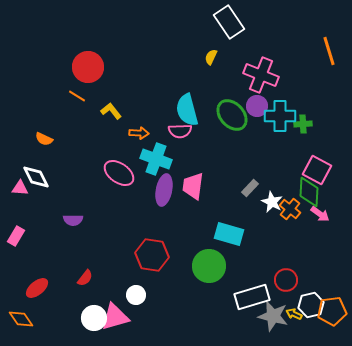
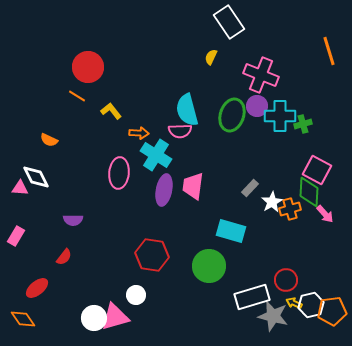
green ellipse at (232, 115): rotated 60 degrees clockwise
green cross at (303, 124): rotated 12 degrees counterclockwise
orange semicircle at (44, 139): moved 5 px right, 1 px down
cyan cross at (156, 159): moved 4 px up; rotated 12 degrees clockwise
pink ellipse at (119, 173): rotated 60 degrees clockwise
white star at (272, 202): rotated 15 degrees clockwise
orange cross at (290, 209): rotated 35 degrees clockwise
pink arrow at (320, 214): moved 5 px right; rotated 12 degrees clockwise
cyan rectangle at (229, 234): moved 2 px right, 3 px up
red semicircle at (85, 278): moved 21 px left, 21 px up
yellow arrow at (294, 314): moved 11 px up
orange diamond at (21, 319): moved 2 px right
